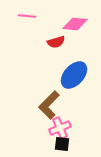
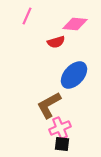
pink line: rotated 72 degrees counterclockwise
brown L-shape: rotated 16 degrees clockwise
